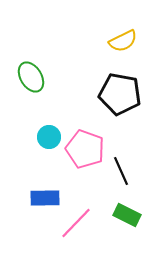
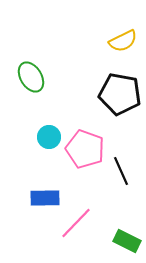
green rectangle: moved 26 px down
